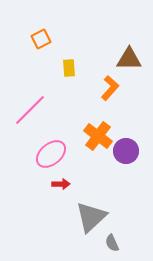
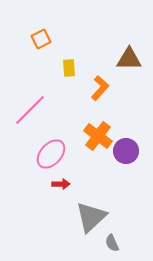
orange L-shape: moved 10 px left
pink ellipse: rotated 8 degrees counterclockwise
